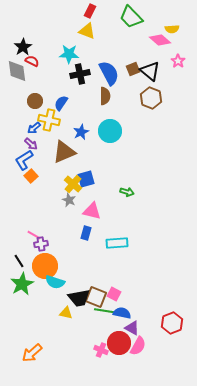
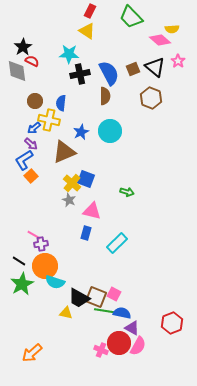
yellow triangle at (87, 31): rotated 12 degrees clockwise
black triangle at (150, 71): moved 5 px right, 4 px up
blue semicircle at (61, 103): rotated 28 degrees counterclockwise
blue square at (86, 179): rotated 36 degrees clockwise
yellow cross at (73, 184): moved 1 px left, 1 px up
cyan rectangle at (117, 243): rotated 40 degrees counterclockwise
black line at (19, 261): rotated 24 degrees counterclockwise
black trapezoid at (79, 298): rotated 40 degrees clockwise
